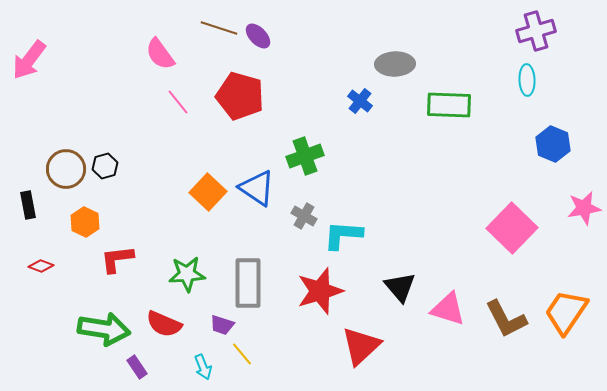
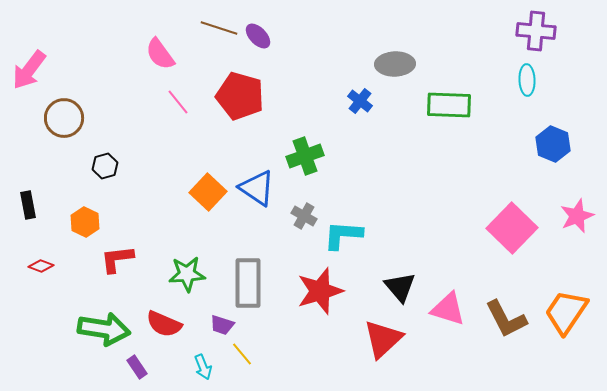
purple cross: rotated 21 degrees clockwise
pink arrow: moved 10 px down
brown circle: moved 2 px left, 51 px up
pink star: moved 7 px left, 8 px down; rotated 12 degrees counterclockwise
red triangle: moved 22 px right, 7 px up
